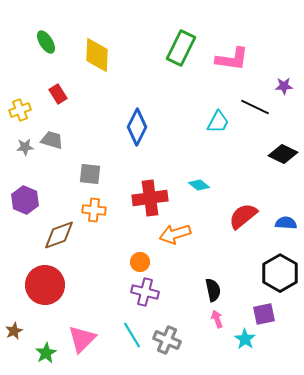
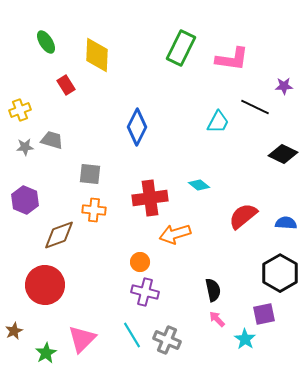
red rectangle: moved 8 px right, 9 px up
pink arrow: rotated 24 degrees counterclockwise
